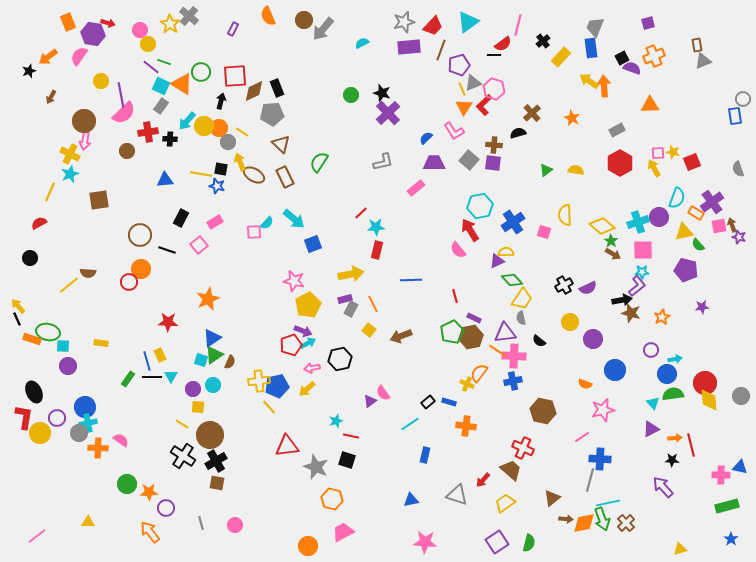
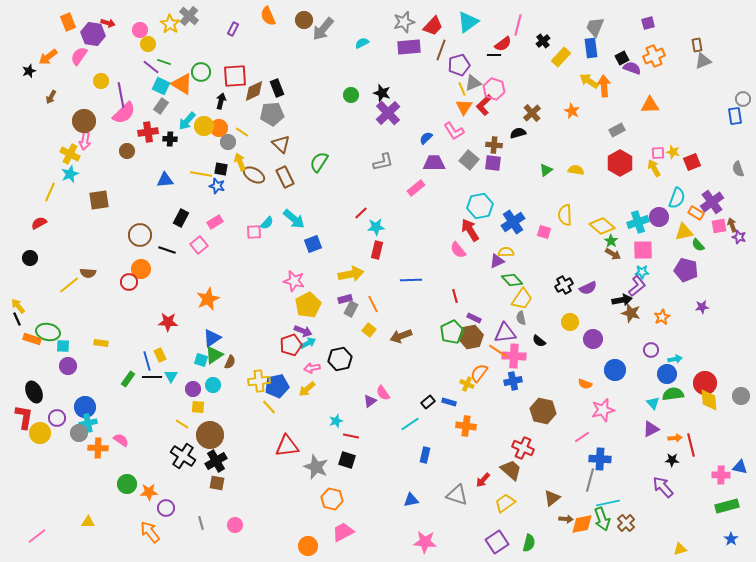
orange star at (572, 118): moved 7 px up
orange diamond at (584, 523): moved 2 px left, 1 px down
